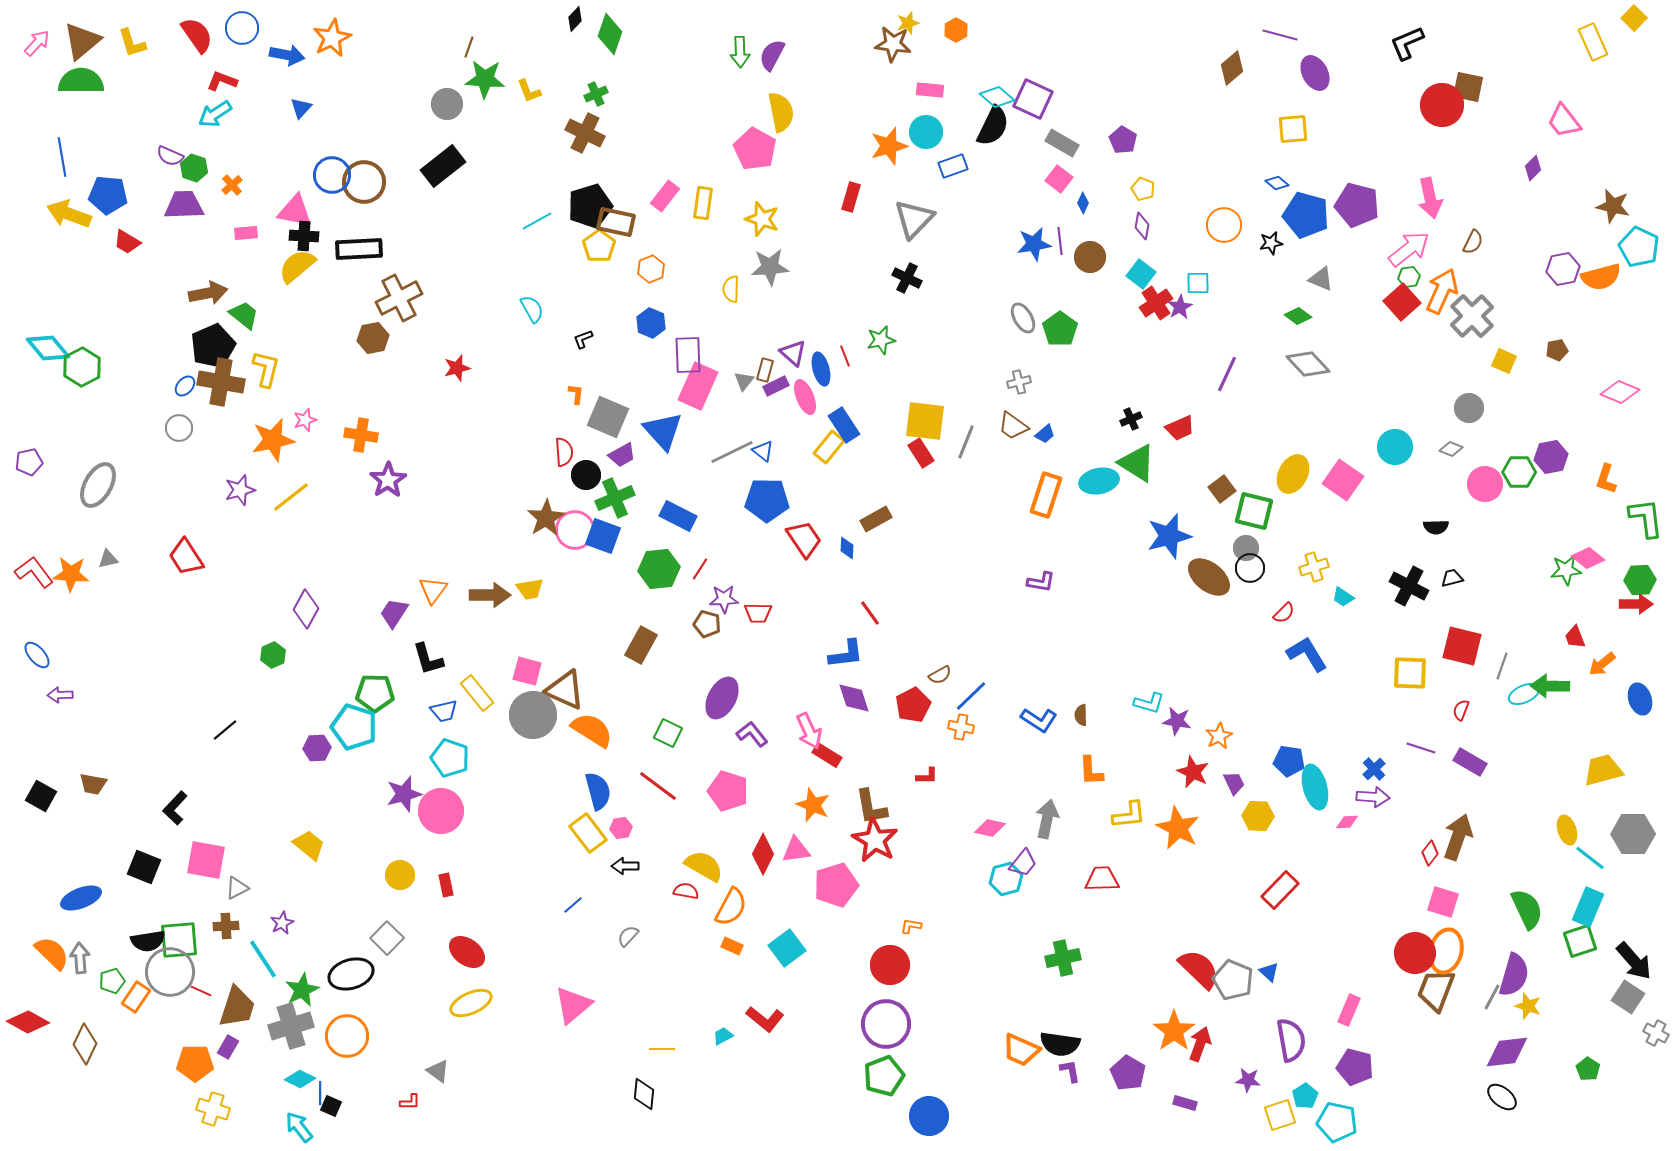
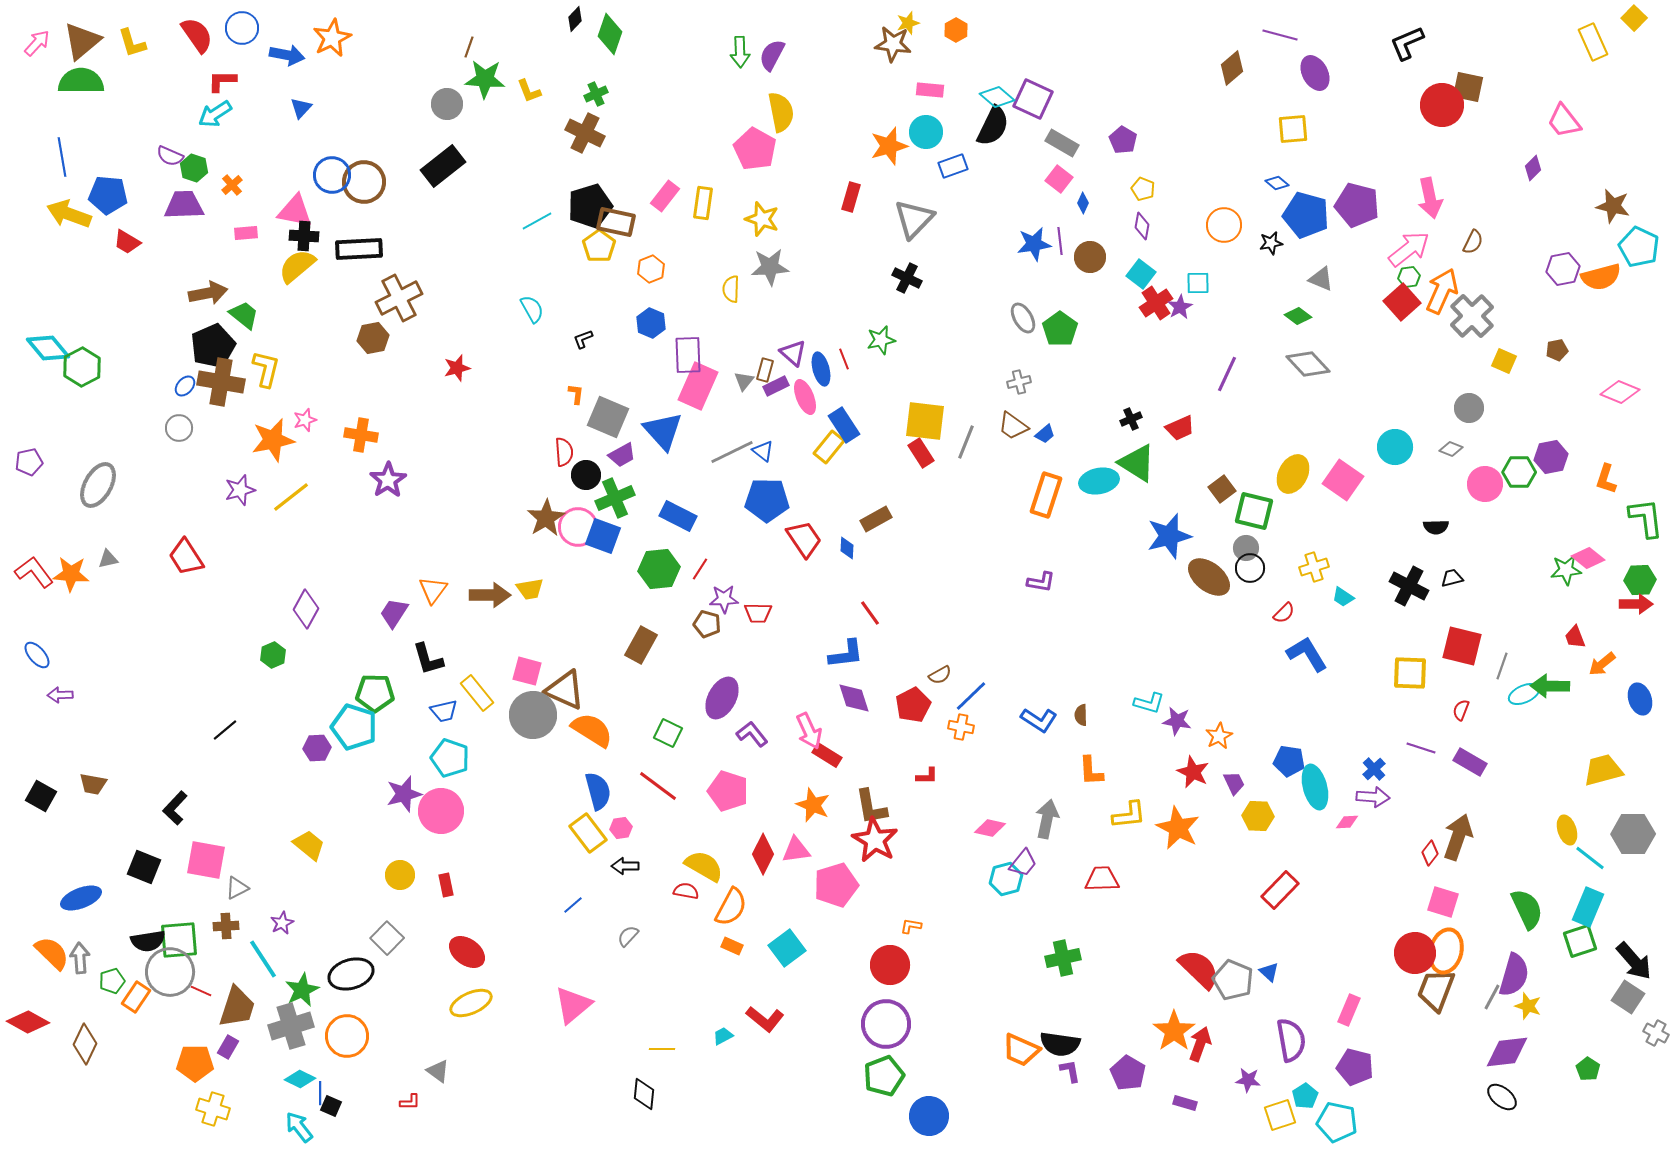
red L-shape at (222, 81): rotated 20 degrees counterclockwise
red line at (845, 356): moved 1 px left, 3 px down
pink circle at (575, 530): moved 3 px right, 3 px up
